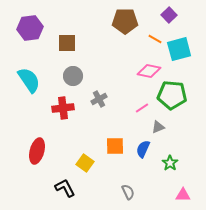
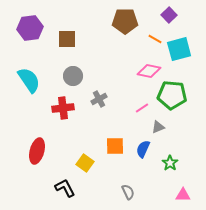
brown square: moved 4 px up
